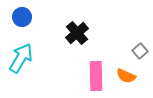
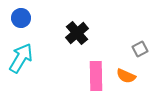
blue circle: moved 1 px left, 1 px down
gray square: moved 2 px up; rotated 14 degrees clockwise
